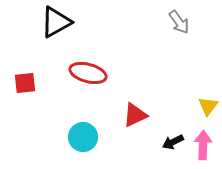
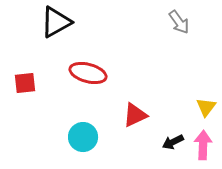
yellow triangle: moved 2 px left, 1 px down
